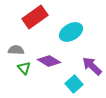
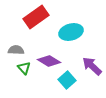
red rectangle: moved 1 px right
cyan ellipse: rotated 15 degrees clockwise
cyan square: moved 7 px left, 4 px up
